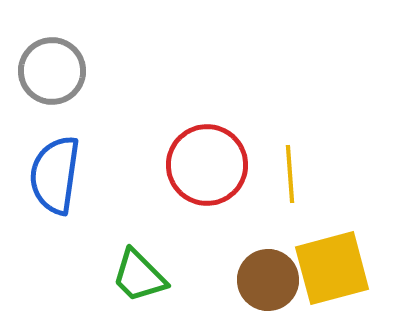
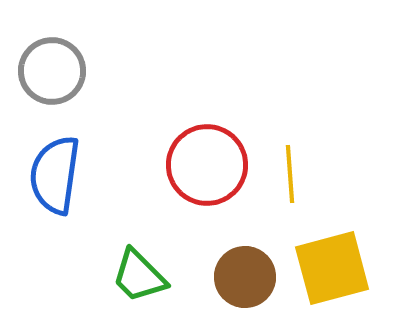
brown circle: moved 23 px left, 3 px up
